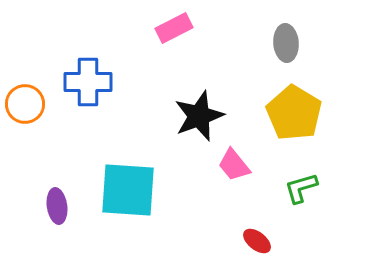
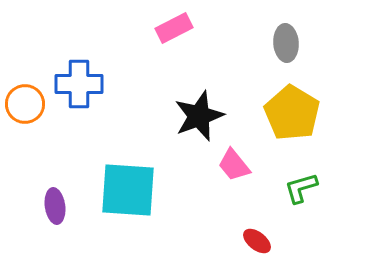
blue cross: moved 9 px left, 2 px down
yellow pentagon: moved 2 px left
purple ellipse: moved 2 px left
